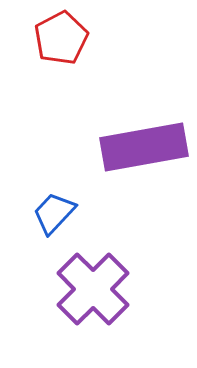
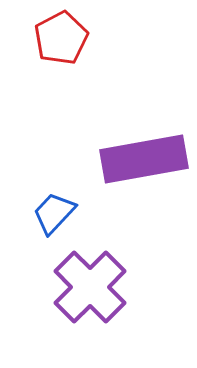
purple rectangle: moved 12 px down
purple cross: moved 3 px left, 2 px up
